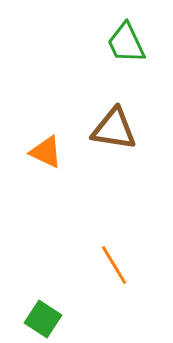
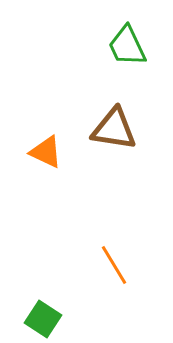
green trapezoid: moved 1 px right, 3 px down
